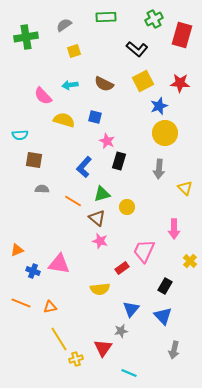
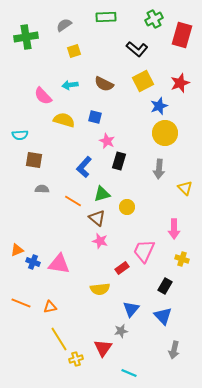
red star at (180, 83): rotated 24 degrees counterclockwise
yellow cross at (190, 261): moved 8 px left, 2 px up; rotated 24 degrees counterclockwise
blue cross at (33, 271): moved 9 px up
